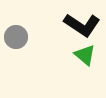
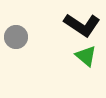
green triangle: moved 1 px right, 1 px down
